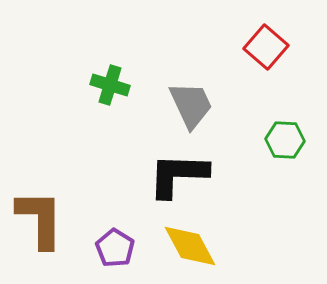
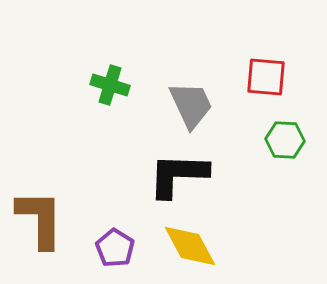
red square: moved 30 px down; rotated 36 degrees counterclockwise
